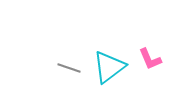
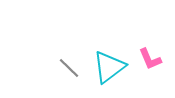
gray line: rotated 25 degrees clockwise
